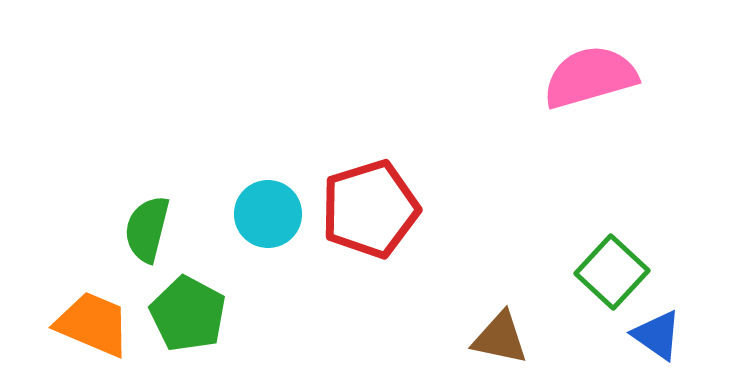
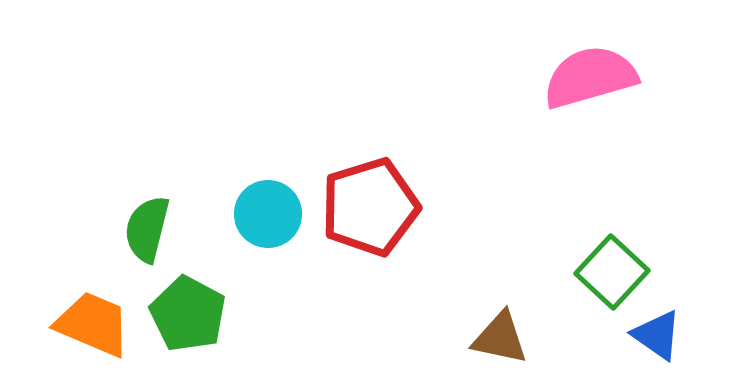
red pentagon: moved 2 px up
